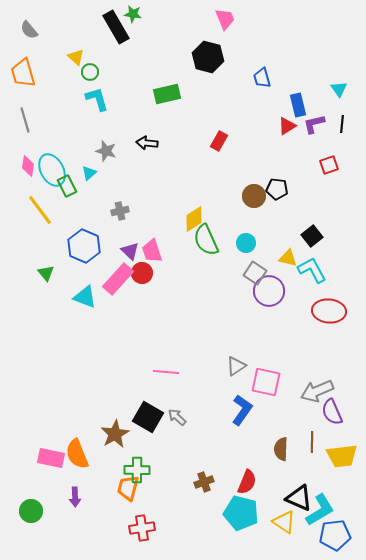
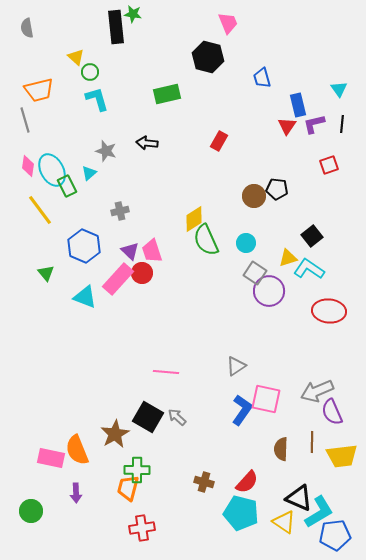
pink trapezoid at (225, 19): moved 3 px right, 4 px down
black rectangle at (116, 27): rotated 24 degrees clockwise
gray semicircle at (29, 30): moved 2 px left, 2 px up; rotated 30 degrees clockwise
orange trapezoid at (23, 73): moved 16 px right, 17 px down; rotated 88 degrees counterclockwise
red triangle at (287, 126): rotated 24 degrees counterclockwise
yellow triangle at (288, 258): rotated 30 degrees counterclockwise
cyan L-shape at (312, 270): moved 3 px left, 1 px up; rotated 28 degrees counterclockwise
pink square at (266, 382): moved 17 px down
orange semicircle at (77, 454): moved 4 px up
brown cross at (204, 482): rotated 36 degrees clockwise
red semicircle at (247, 482): rotated 20 degrees clockwise
purple arrow at (75, 497): moved 1 px right, 4 px up
cyan L-shape at (320, 510): moved 1 px left, 2 px down
